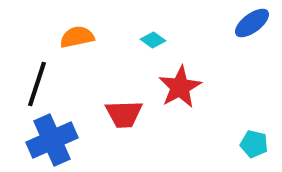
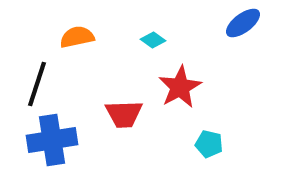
blue ellipse: moved 9 px left
blue cross: rotated 15 degrees clockwise
cyan pentagon: moved 45 px left
